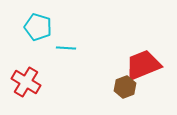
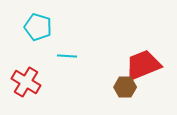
cyan line: moved 1 px right, 8 px down
brown hexagon: rotated 20 degrees clockwise
